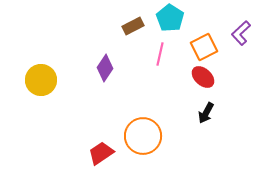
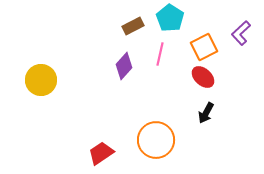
purple diamond: moved 19 px right, 2 px up; rotated 8 degrees clockwise
orange circle: moved 13 px right, 4 px down
